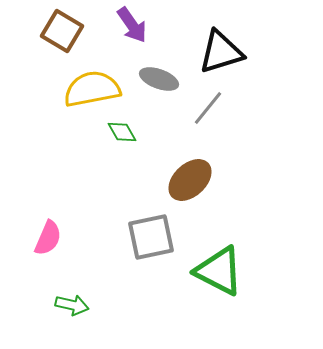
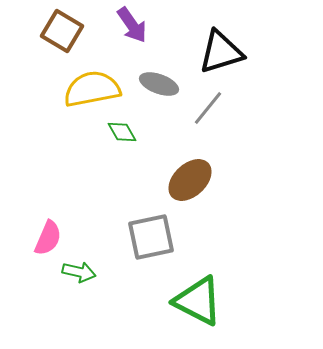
gray ellipse: moved 5 px down
green triangle: moved 21 px left, 30 px down
green arrow: moved 7 px right, 33 px up
